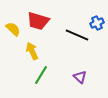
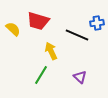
blue cross: rotated 16 degrees clockwise
yellow arrow: moved 19 px right
